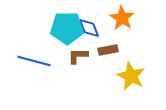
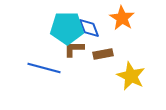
brown rectangle: moved 5 px left, 4 px down
brown L-shape: moved 4 px left, 7 px up
blue line: moved 10 px right, 7 px down
